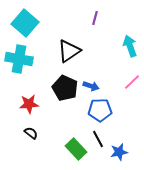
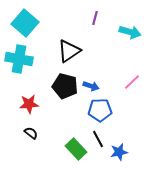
cyan arrow: moved 14 px up; rotated 125 degrees clockwise
black pentagon: moved 2 px up; rotated 10 degrees counterclockwise
